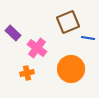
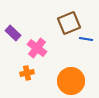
brown square: moved 1 px right, 1 px down
blue line: moved 2 px left, 1 px down
orange circle: moved 12 px down
